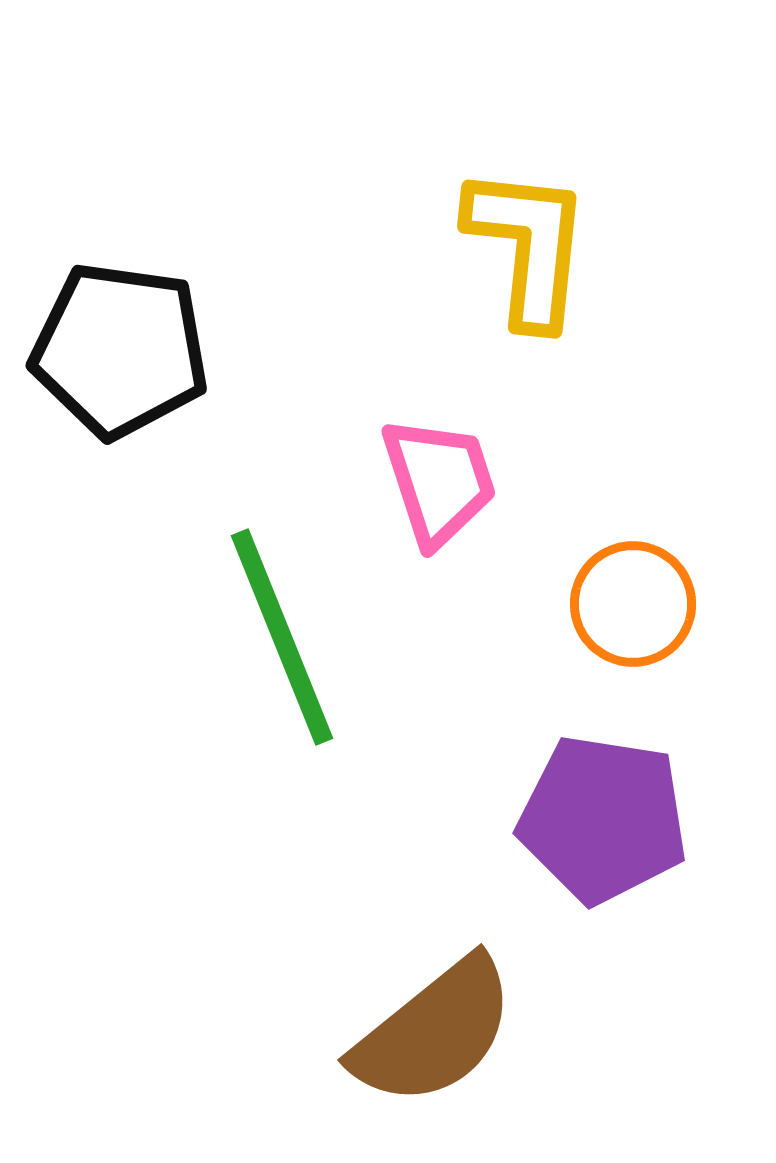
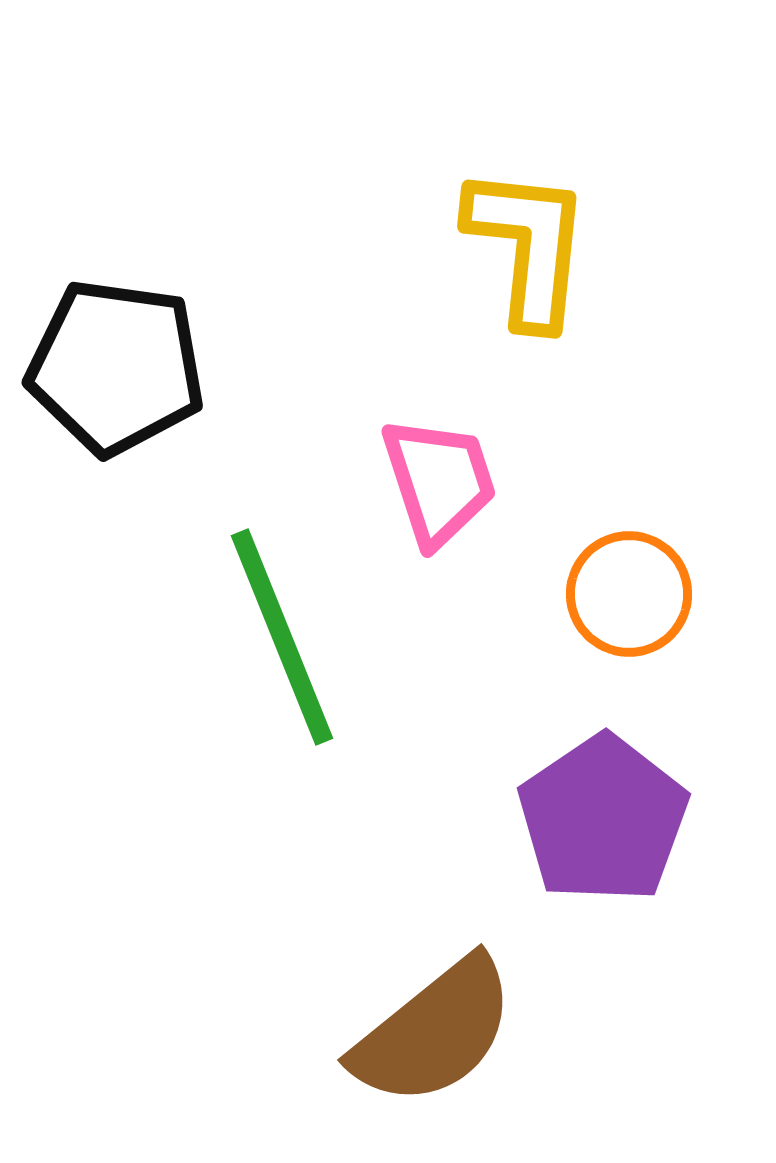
black pentagon: moved 4 px left, 17 px down
orange circle: moved 4 px left, 10 px up
purple pentagon: rotated 29 degrees clockwise
